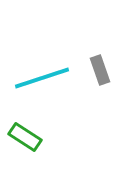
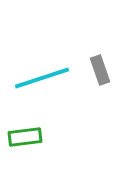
green rectangle: rotated 40 degrees counterclockwise
